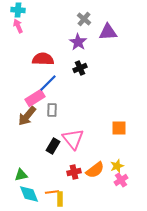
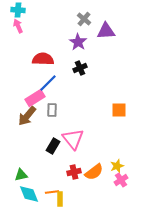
purple triangle: moved 2 px left, 1 px up
orange square: moved 18 px up
orange semicircle: moved 1 px left, 2 px down
